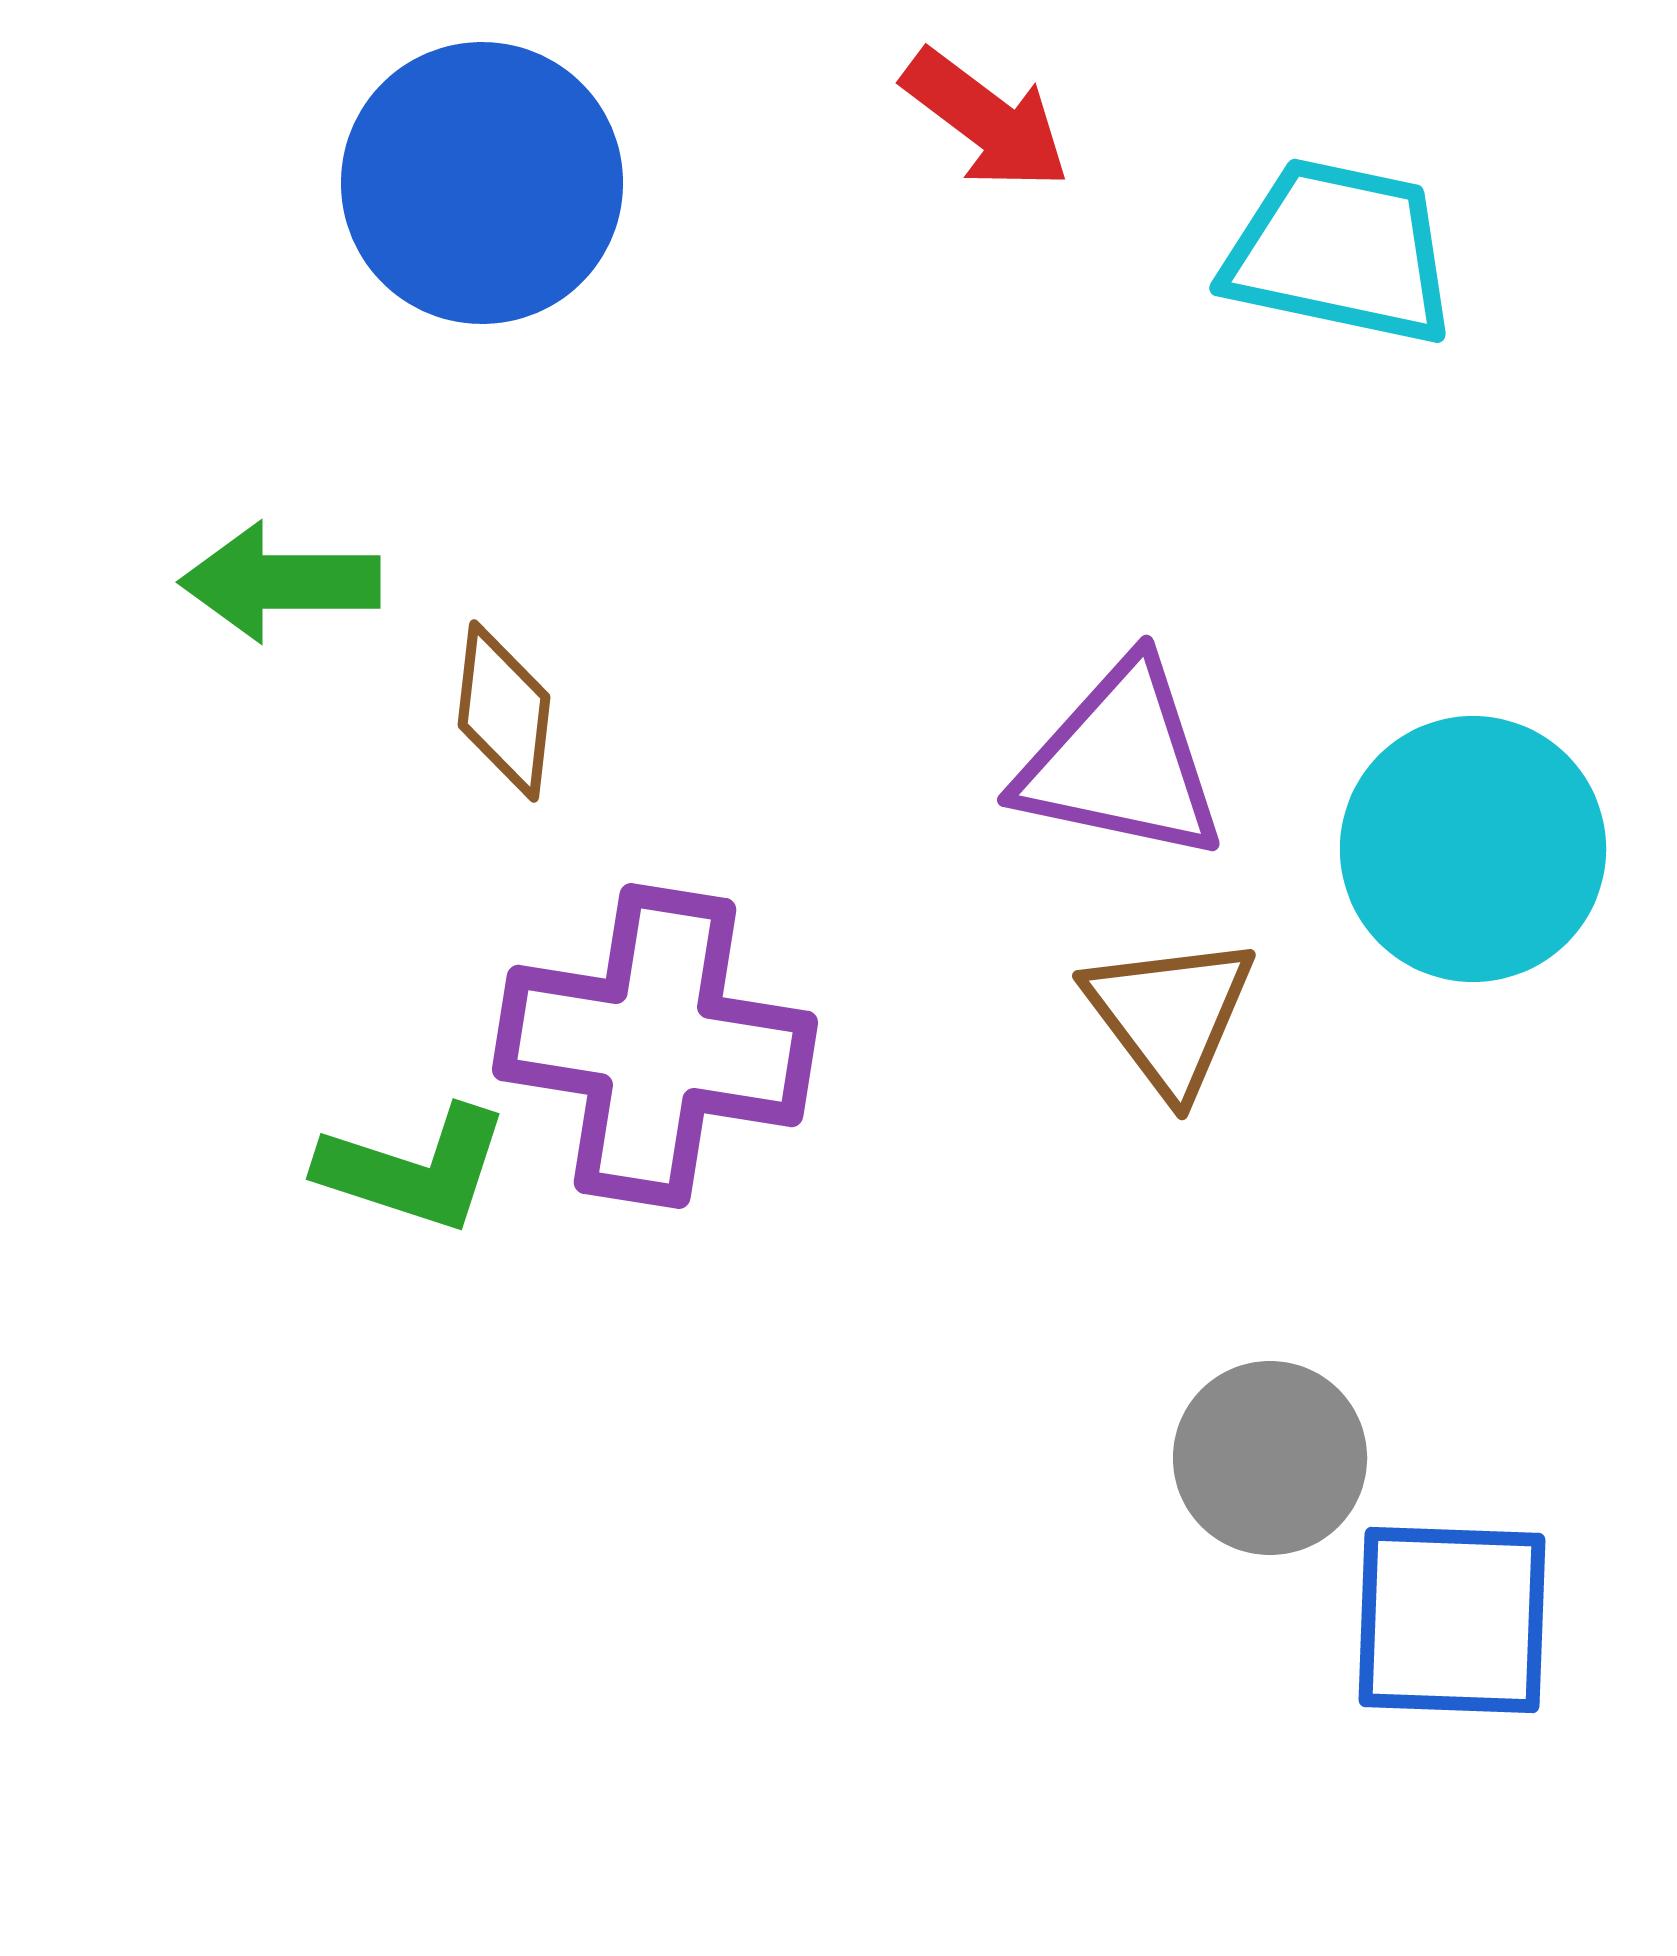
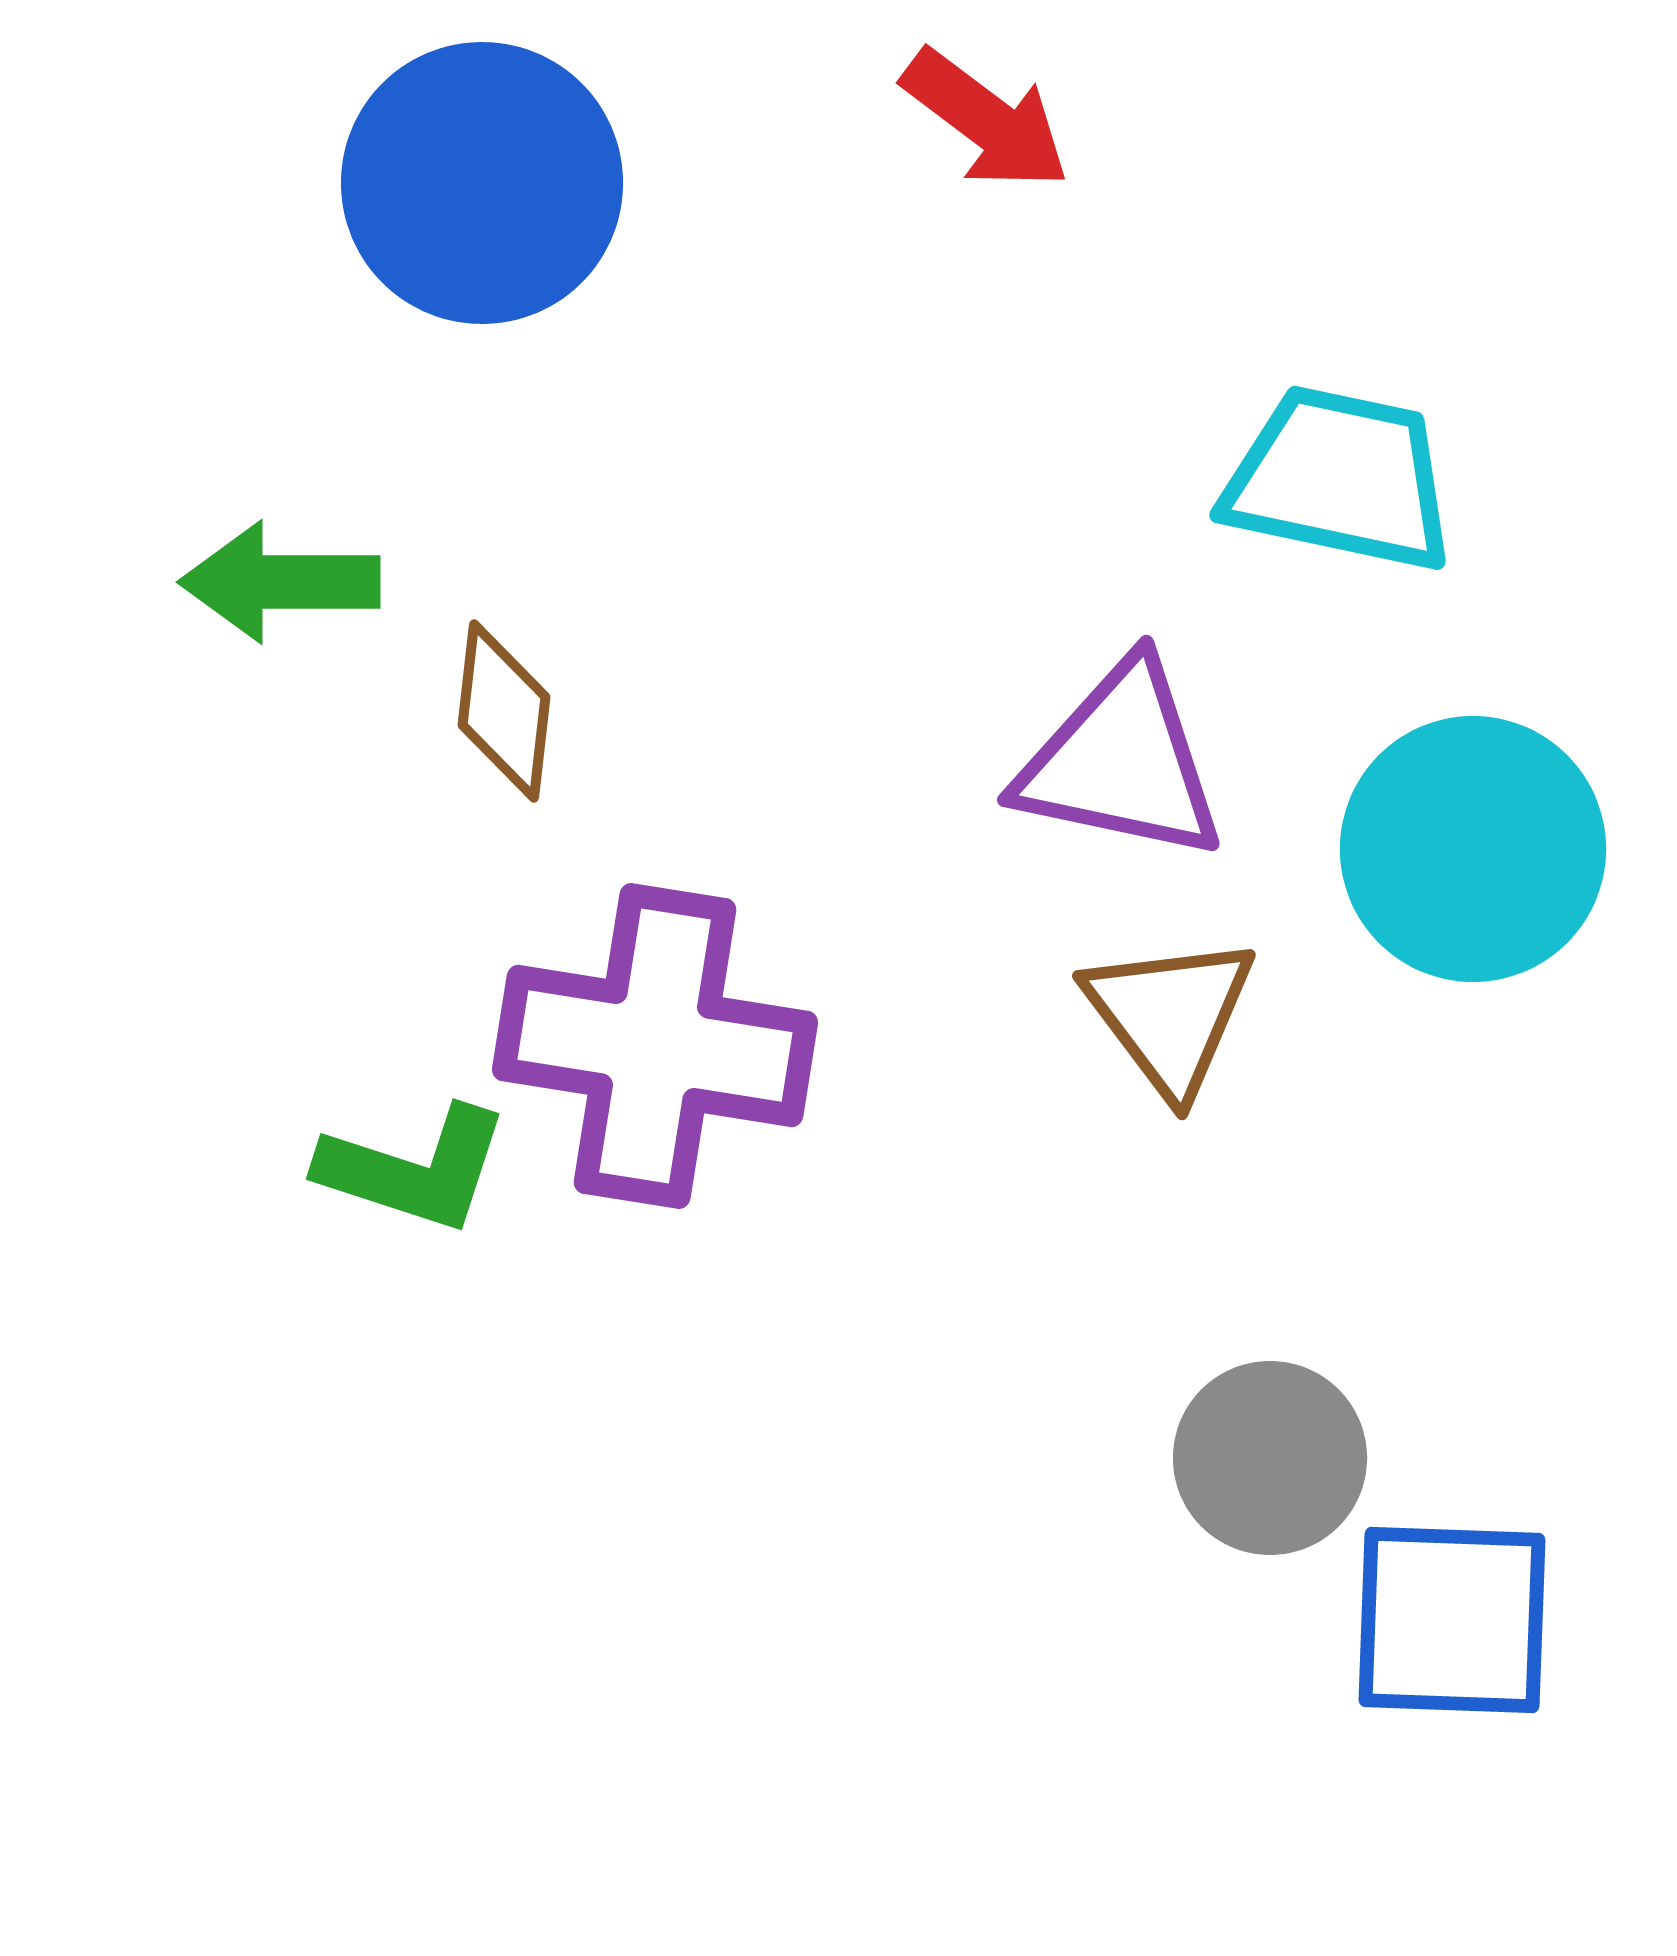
cyan trapezoid: moved 227 px down
